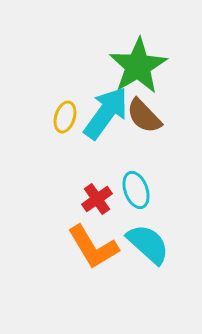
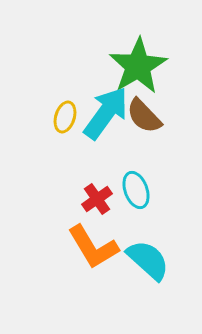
cyan semicircle: moved 16 px down
